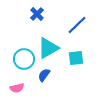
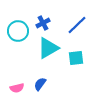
blue cross: moved 6 px right, 9 px down; rotated 16 degrees clockwise
cyan circle: moved 6 px left, 28 px up
blue semicircle: moved 4 px left, 9 px down
